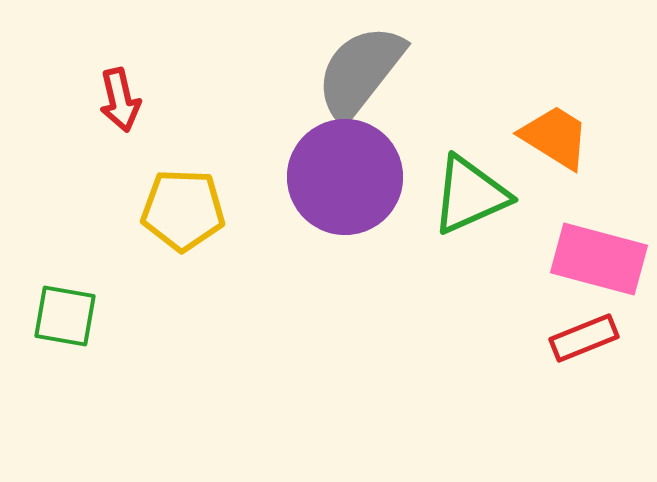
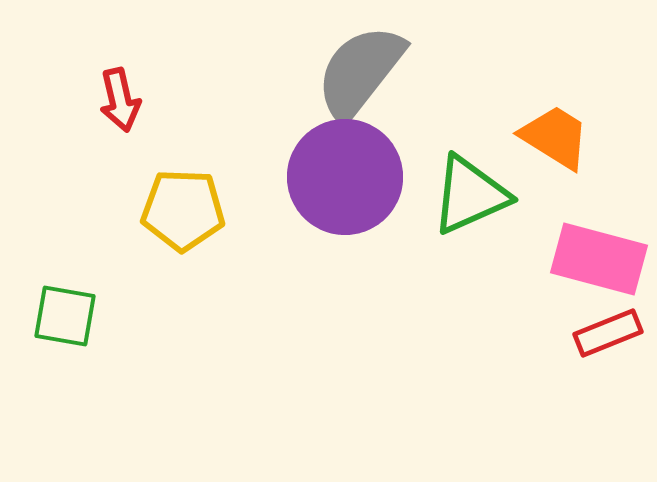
red rectangle: moved 24 px right, 5 px up
